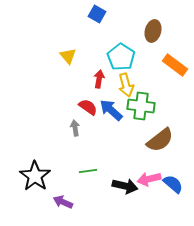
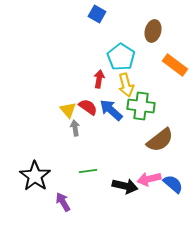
yellow triangle: moved 54 px down
purple arrow: rotated 36 degrees clockwise
